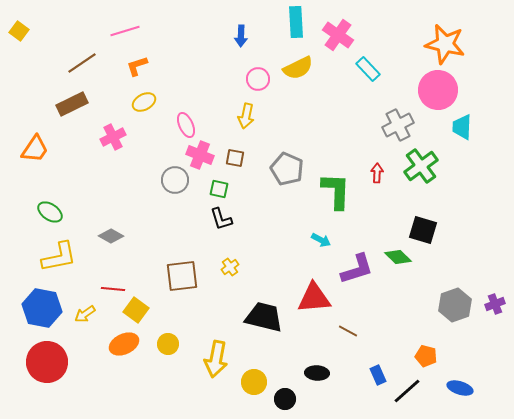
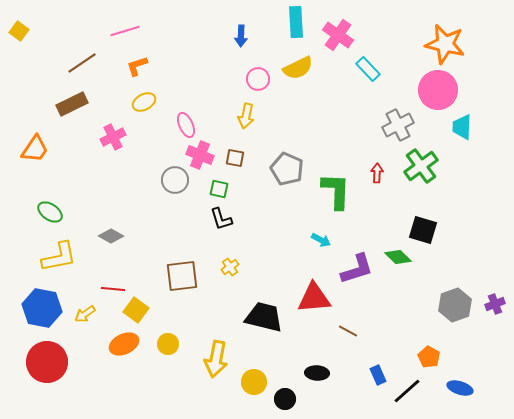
orange pentagon at (426, 356): moved 3 px right, 1 px down; rotated 15 degrees clockwise
